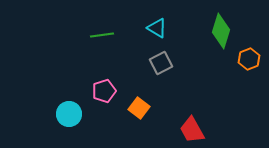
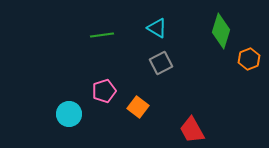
orange square: moved 1 px left, 1 px up
